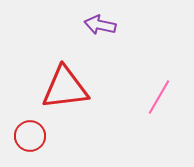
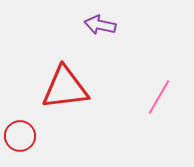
red circle: moved 10 px left
